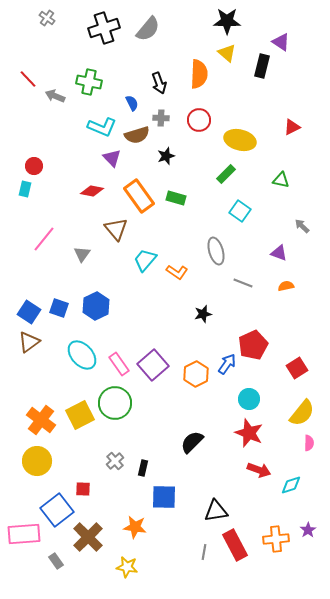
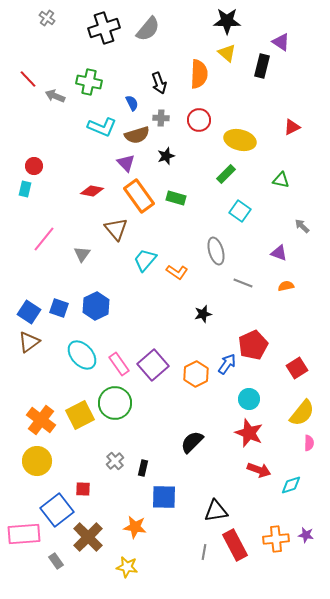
purple triangle at (112, 158): moved 14 px right, 5 px down
purple star at (308, 530): moved 2 px left, 5 px down; rotated 28 degrees counterclockwise
